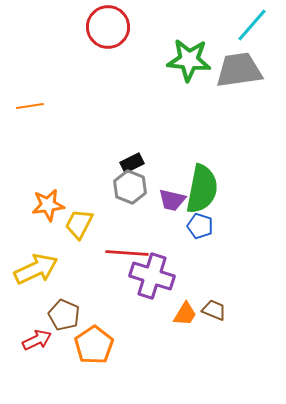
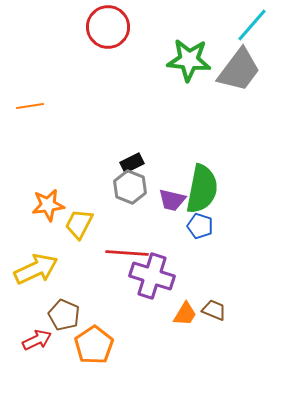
gray trapezoid: rotated 135 degrees clockwise
